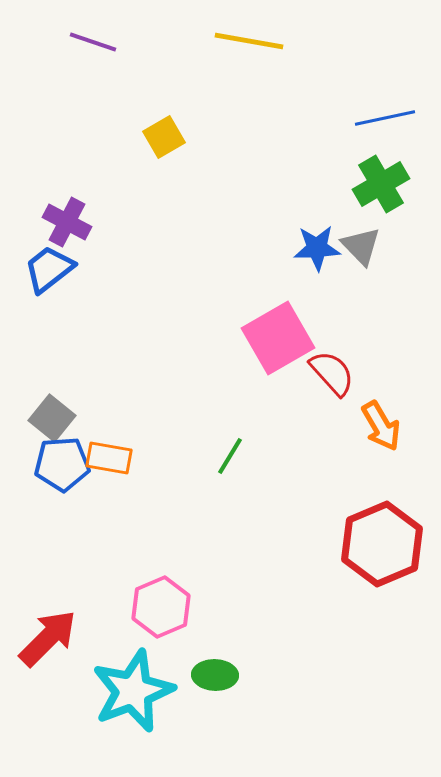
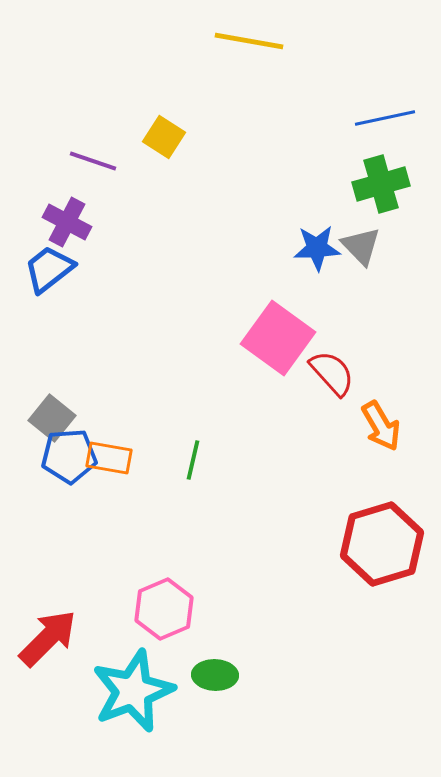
purple line: moved 119 px down
yellow square: rotated 27 degrees counterclockwise
green cross: rotated 14 degrees clockwise
pink square: rotated 24 degrees counterclockwise
green line: moved 37 px left, 4 px down; rotated 18 degrees counterclockwise
blue pentagon: moved 7 px right, 8 px up
red hexagon: rotated 6 degrees clockwise
pink hexagon: moved 3 px right, 2 px down
